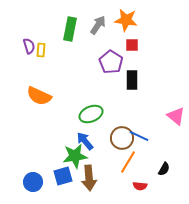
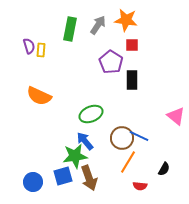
brown arrow: rotated 15 degrees counterclockwise
